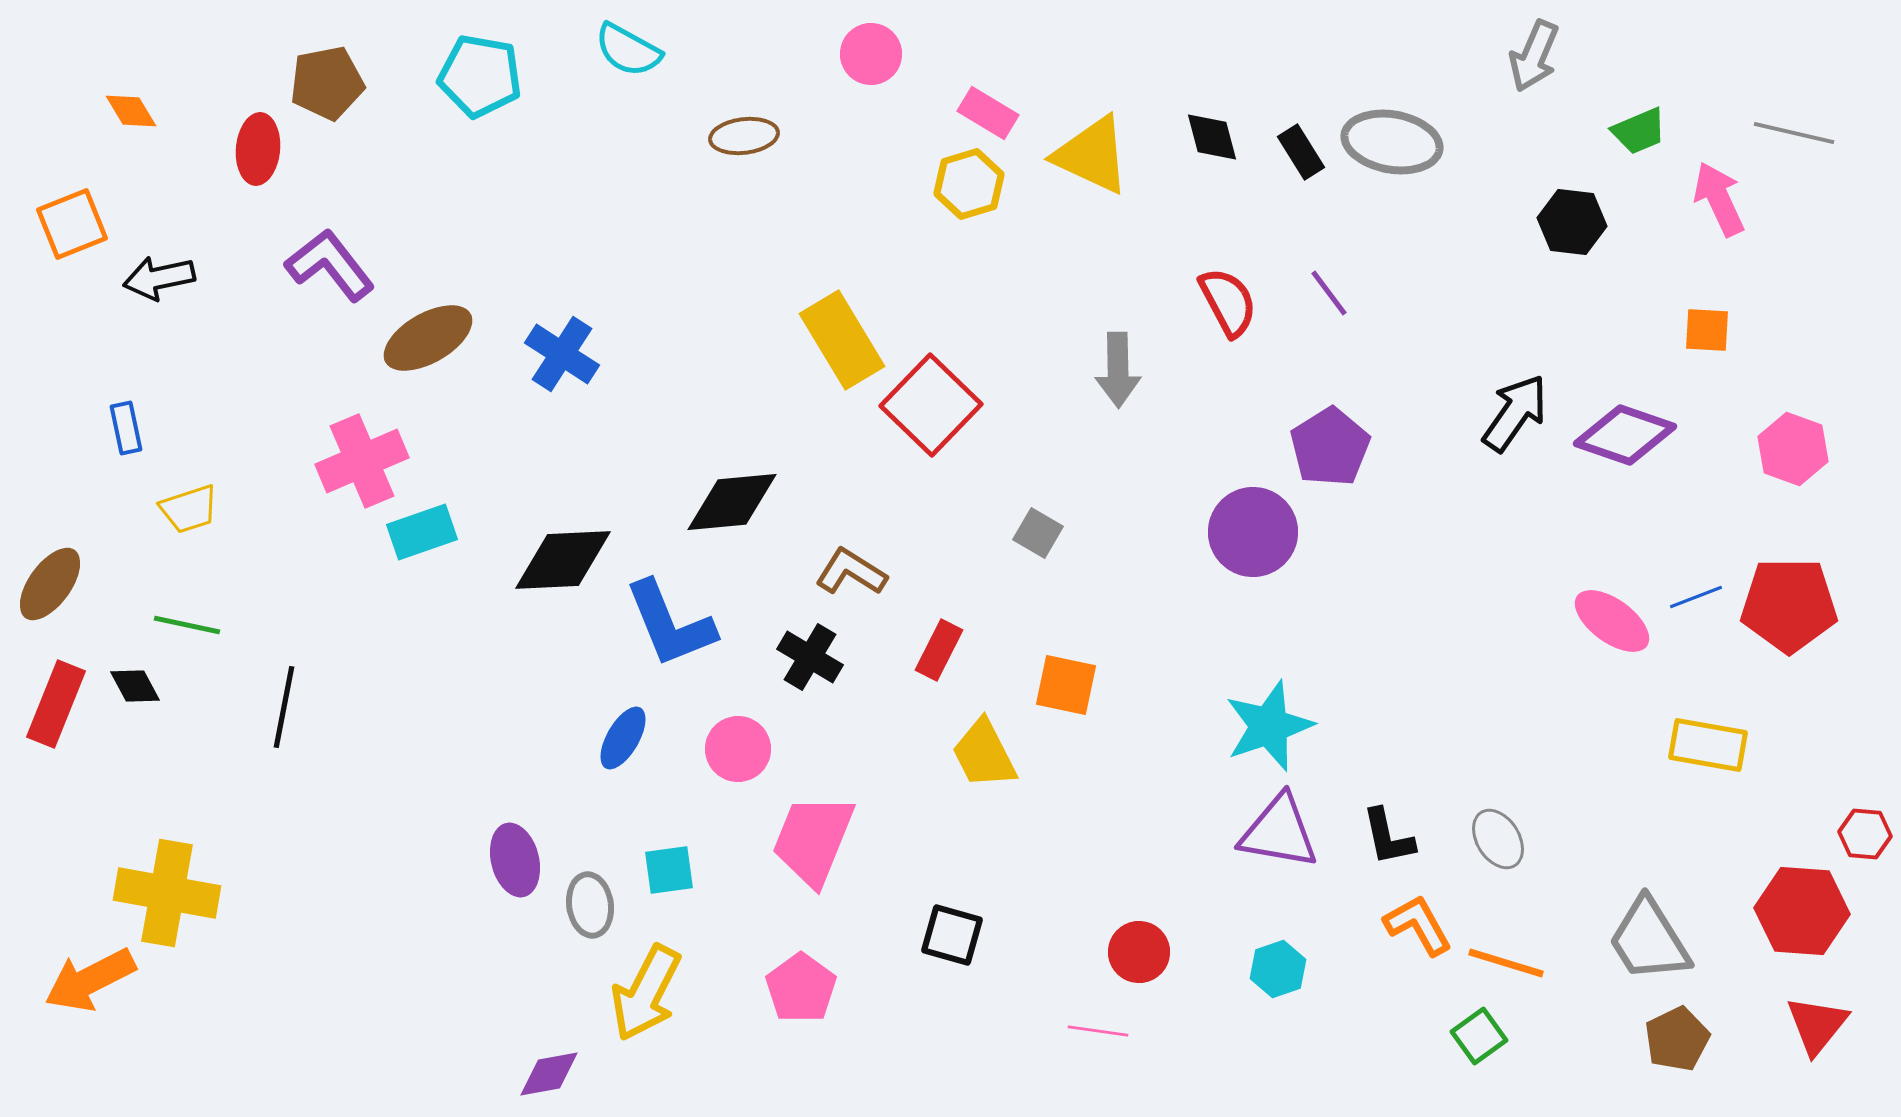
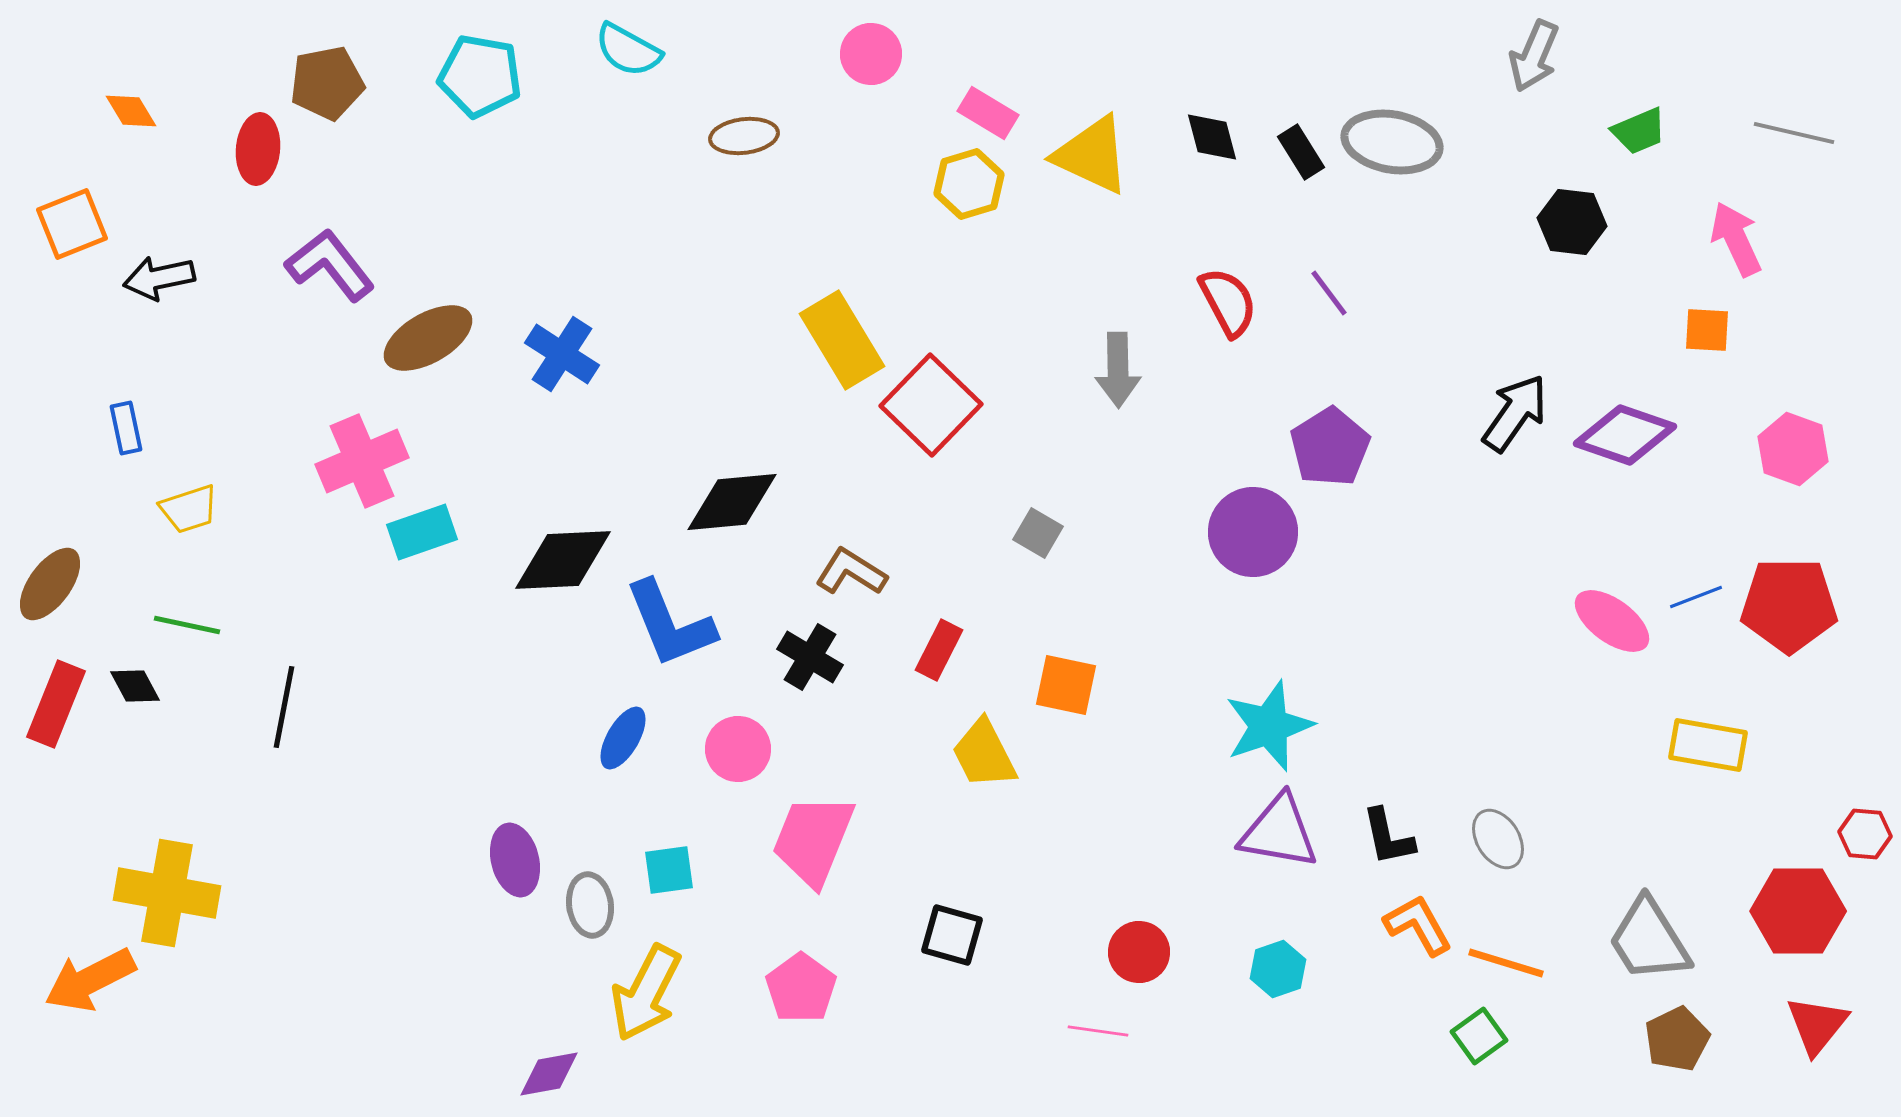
pink arrow at (1719, 199): moved 17 px right, 40 px down
red hexagon at (1802, 911): moved 4 px left; rotated 4 degrees counterclockwise
